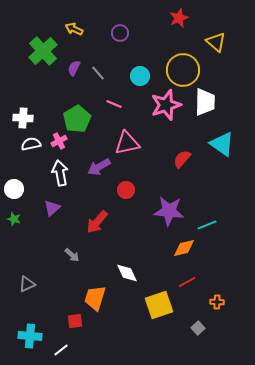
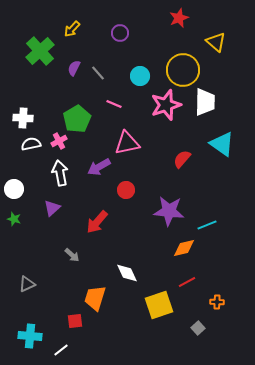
yellow arrow: moved 2 px left; rotated 72 degrees counterclockwise
green cross: moved 3 px left
